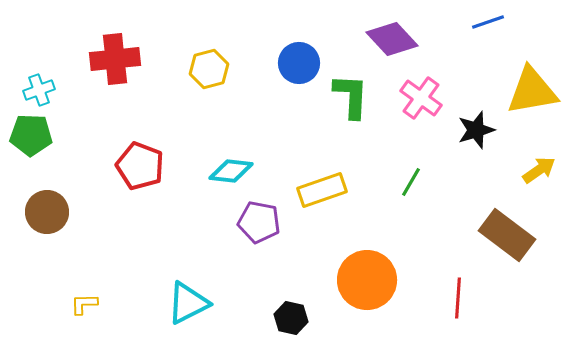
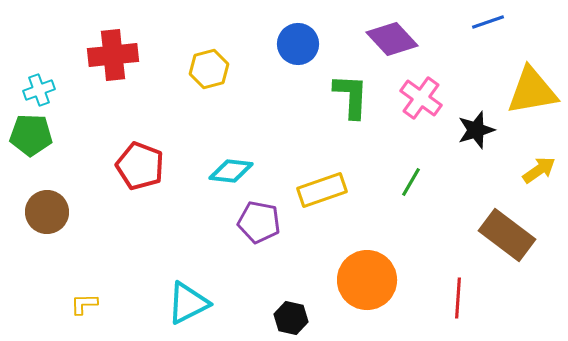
red cross: moved 2 px left, 4 px up
blue circle: moved 1 px left, 19 px up
